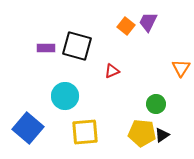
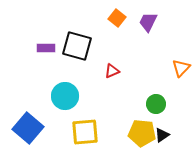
orange square: moved 9 px left, 8 px up
orange triangle: rotated 12 degrees clockwise
